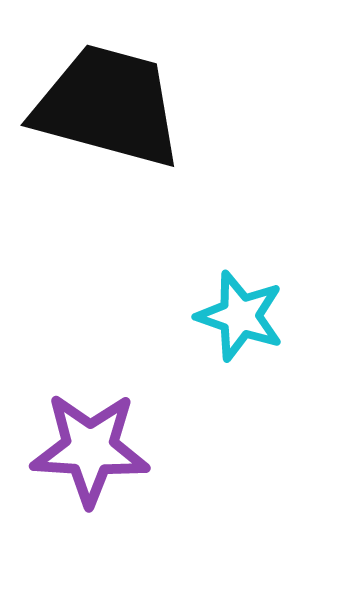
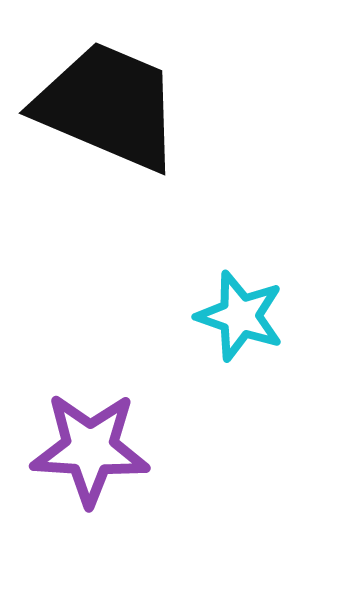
black trapezoid: rotated 8 degrees clockwise
